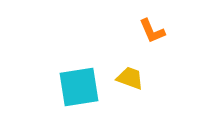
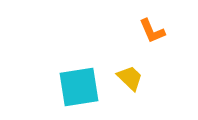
yellow trapezoid: rotated 24 degrees clockwise
